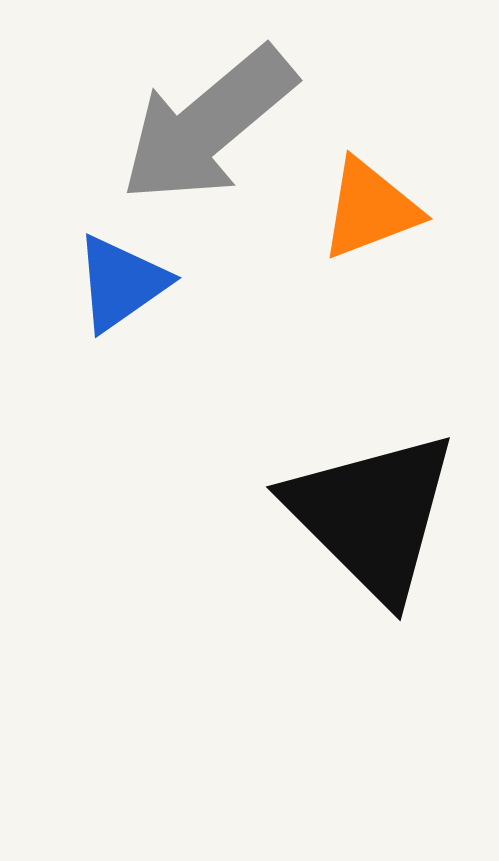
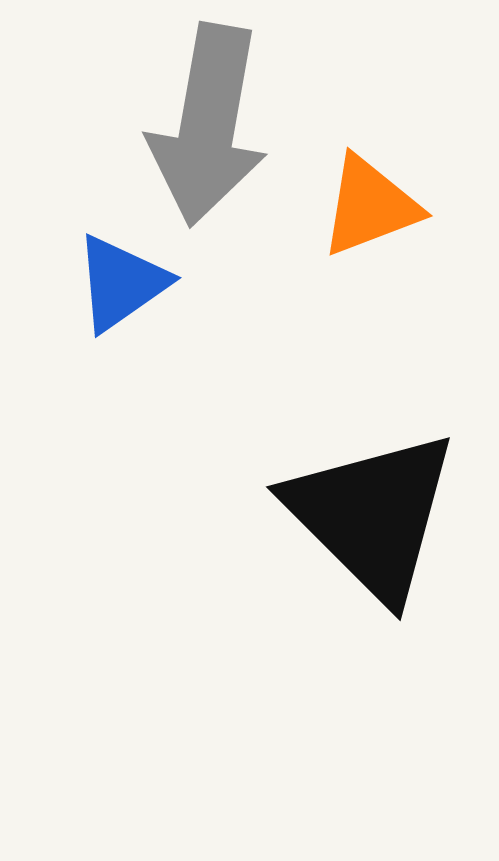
gray arrow: rotated 40 degrees counterclockwise
orange triangle: moved 3 px up
